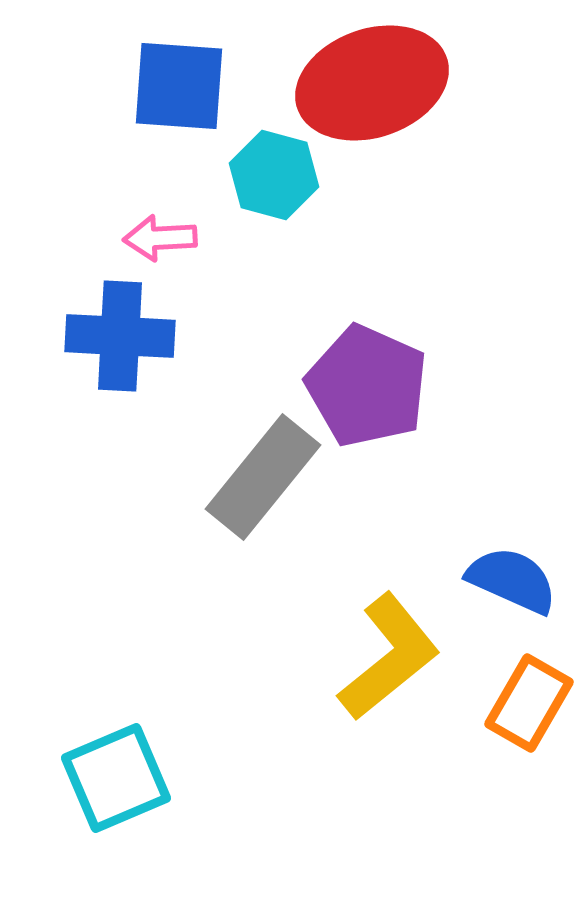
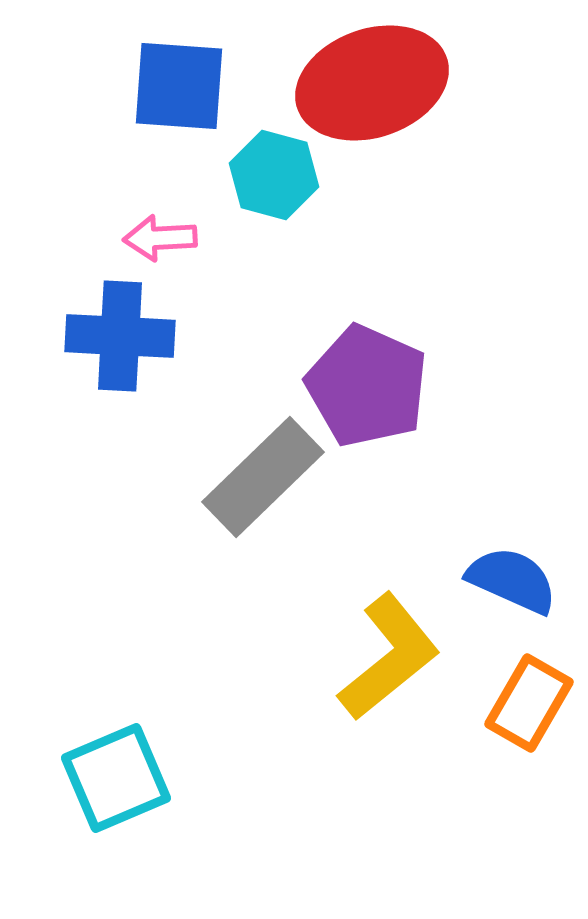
gray rectangle: rotated 7 degrees clockwise
